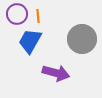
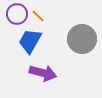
orange line: rotated 40 degrees counterclockwise
purple arrow: moved 13 px left
